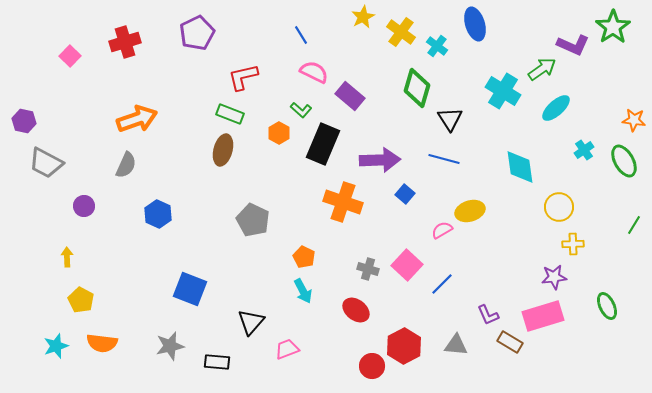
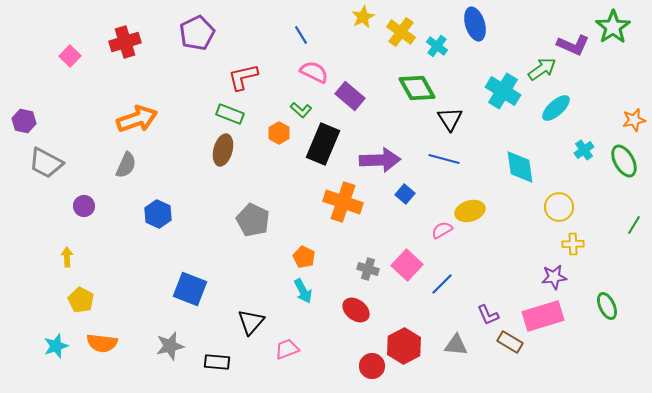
green diamond at (417, 88): rotated 45 degrees counterclockwise
orange star at (634, 120): rotated 20 degrees counterclockwise
